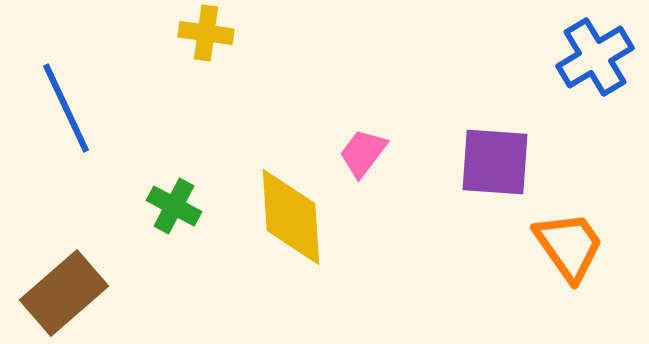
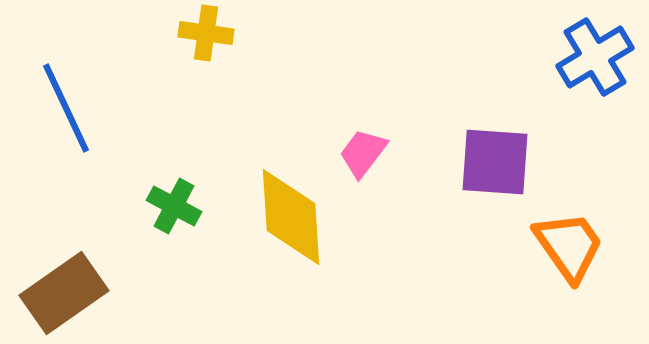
brown rectangle: rotated 6 degrees clockwise
